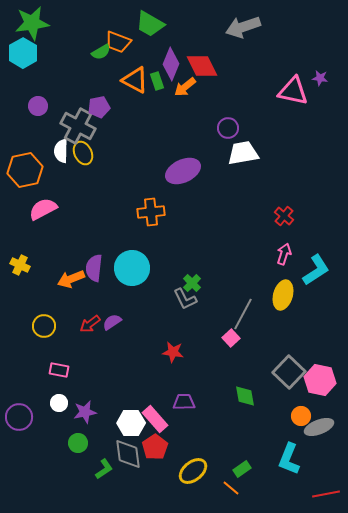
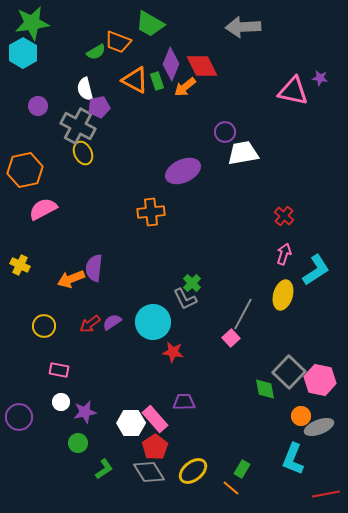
gray arrow at (243, 27): rotated 16 degrees clockwise
green semicircle at (101, 52): moved 5 px left
purple circle at (228, 128): moved 3 px left, 4 px down
white semicircle at (61, 151): moved 24 px right, 62 px up; rotated 15 degrees counterclockwise
cyan circle at (132, 268): moved 21 px right, 54 px down
green diamond at (245, 396): moved 20 px right, 7 px up
white circle at (59, 403): moved 2 px right, 1 px up
gray diamond at (128, 454): moved 21 px right, 18 px down; rotated 24 degrees counterclockwise
cyan L-shape at (289, 459): moved 4 px right
green rectangle at (242, 469): rotated 24 degrees counterclockwise
